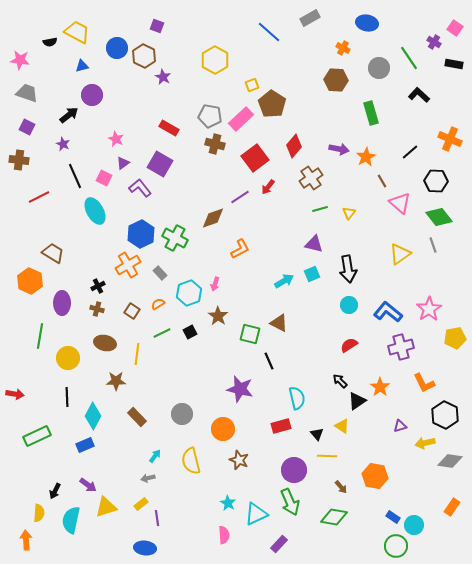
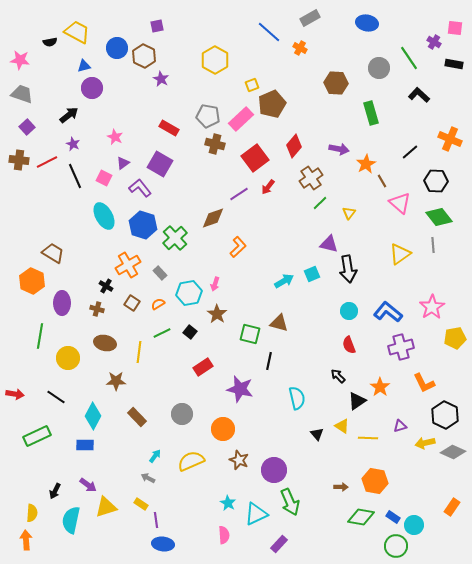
purple square at (157, 26): rotated 32 degrees counterclockwise
pink square at (455, 28): rotated 28 degrees counterclockwise
orange cross at (343, 48): moved 43 px left
blue triangle at (82, 66): moved 2 px right
purple star at (163, 77): moved 2 px left, 2 px down
brown hexagon at (336, 80): moved 3 px down
gray trapezoid at (27, 93): moved 5 px left, 1 px down
purple circle at (92, 95): moved 7 px up
brown pentagon at (272, 104): rotated 16 degrees clockwise
gray pentagon at (210, 116): moved 2 px left
purple square at (27, 127): rotated 21 degrees clockwise
pink star at (116, 139): moved 1 px left, 2 px up
purple star at (63, 144): moved 10 px right
orange star at (366, 157): moved 7 px down
red line at (39, 197): moved 8 px right, 35 px up
purple line at (240, 197): moved 1 px left, 3 px up
green line at (320, 209): moved 6 px up; rotated 28 degrees counterclockwise
cyan ellipse at (95, 211): moved 9 px right, 5 px down
blue hexagon at (141, 234): moved 2 px right, 9 px up; rotated 16 degrees counterclockwise
green cross at (175, 238): rotated 20 degrees clockwise
purple triangle at (314, 244): moved 15 px right
gray line at (433, 245): rotated 14 degrees clockwise
orange L-shape at (240, 249): moved 2 px left, 2 px up; rotated 15 degrees counterclockwise
orange hexagon at (30, 281): moved 2 px right
black cross at (98, 286): moved 8 px right; rotated 32 degrees counterclockwise
cyan hexagon at (189, 293): rotated 10 degrees clockwise
cyan circle at (349, 305): moved 6 px down
pink star at (429, 309): moved 3 px right, 2 px up
brown square at (132, 311): moved 8 px up
brown star at (218, 316): moved 1 px left, 2 px up
brown triangle at (279, 323): rotated 12 degrees counterclockwise
black square at (190, 332): rotated 24 degrees counterclockwise
red semicircle at (349, 345): rotated 78 degrees counterclockwise
yellow line at (137, 354): moved 2 px right, 2 px up
black line at (269, 361): rotated 36 degrees clockwise
black arrow at (340, 381): moved 2 px left, 5 px up
black line at (67, 397): moved 11 px left; rotated 54 degrees counterclockwise
red rectangle at (281, 426): moved 78 px left, 59 px up; rotated 18 degrees counterclockwise
blue rectangle at (85, 445): rotated 24 degrees clockwise
yellow line at (327, 456): moved 41 px right, 18 px up
yellow semicircle at (191, 461): rotated 80 degrees clockwise
gray diamond at (450, 461): moved 3 px right, 9 px up; rotated 15 degrees clockwise
purple circle at (294, 470): moved 20 px left
orange hexagon at (375, 476): moved 5 px down
gray arrow at (148, 478): rotated 40 degrees clockwise
brown arrow at (341, 487): rotated 48 degrees counterclockwise
yellow rectangle at (141, 504): rotated 72 degrees clockwise
yellow semicircle at (39, 513): moved 7 px left
green diamond at (334, 517): moved 27 px right
purple line at (157, 518): moved 1 px left, 2 px down
blue ellipse at (145, 548): moved 18 px right, 4 px up
